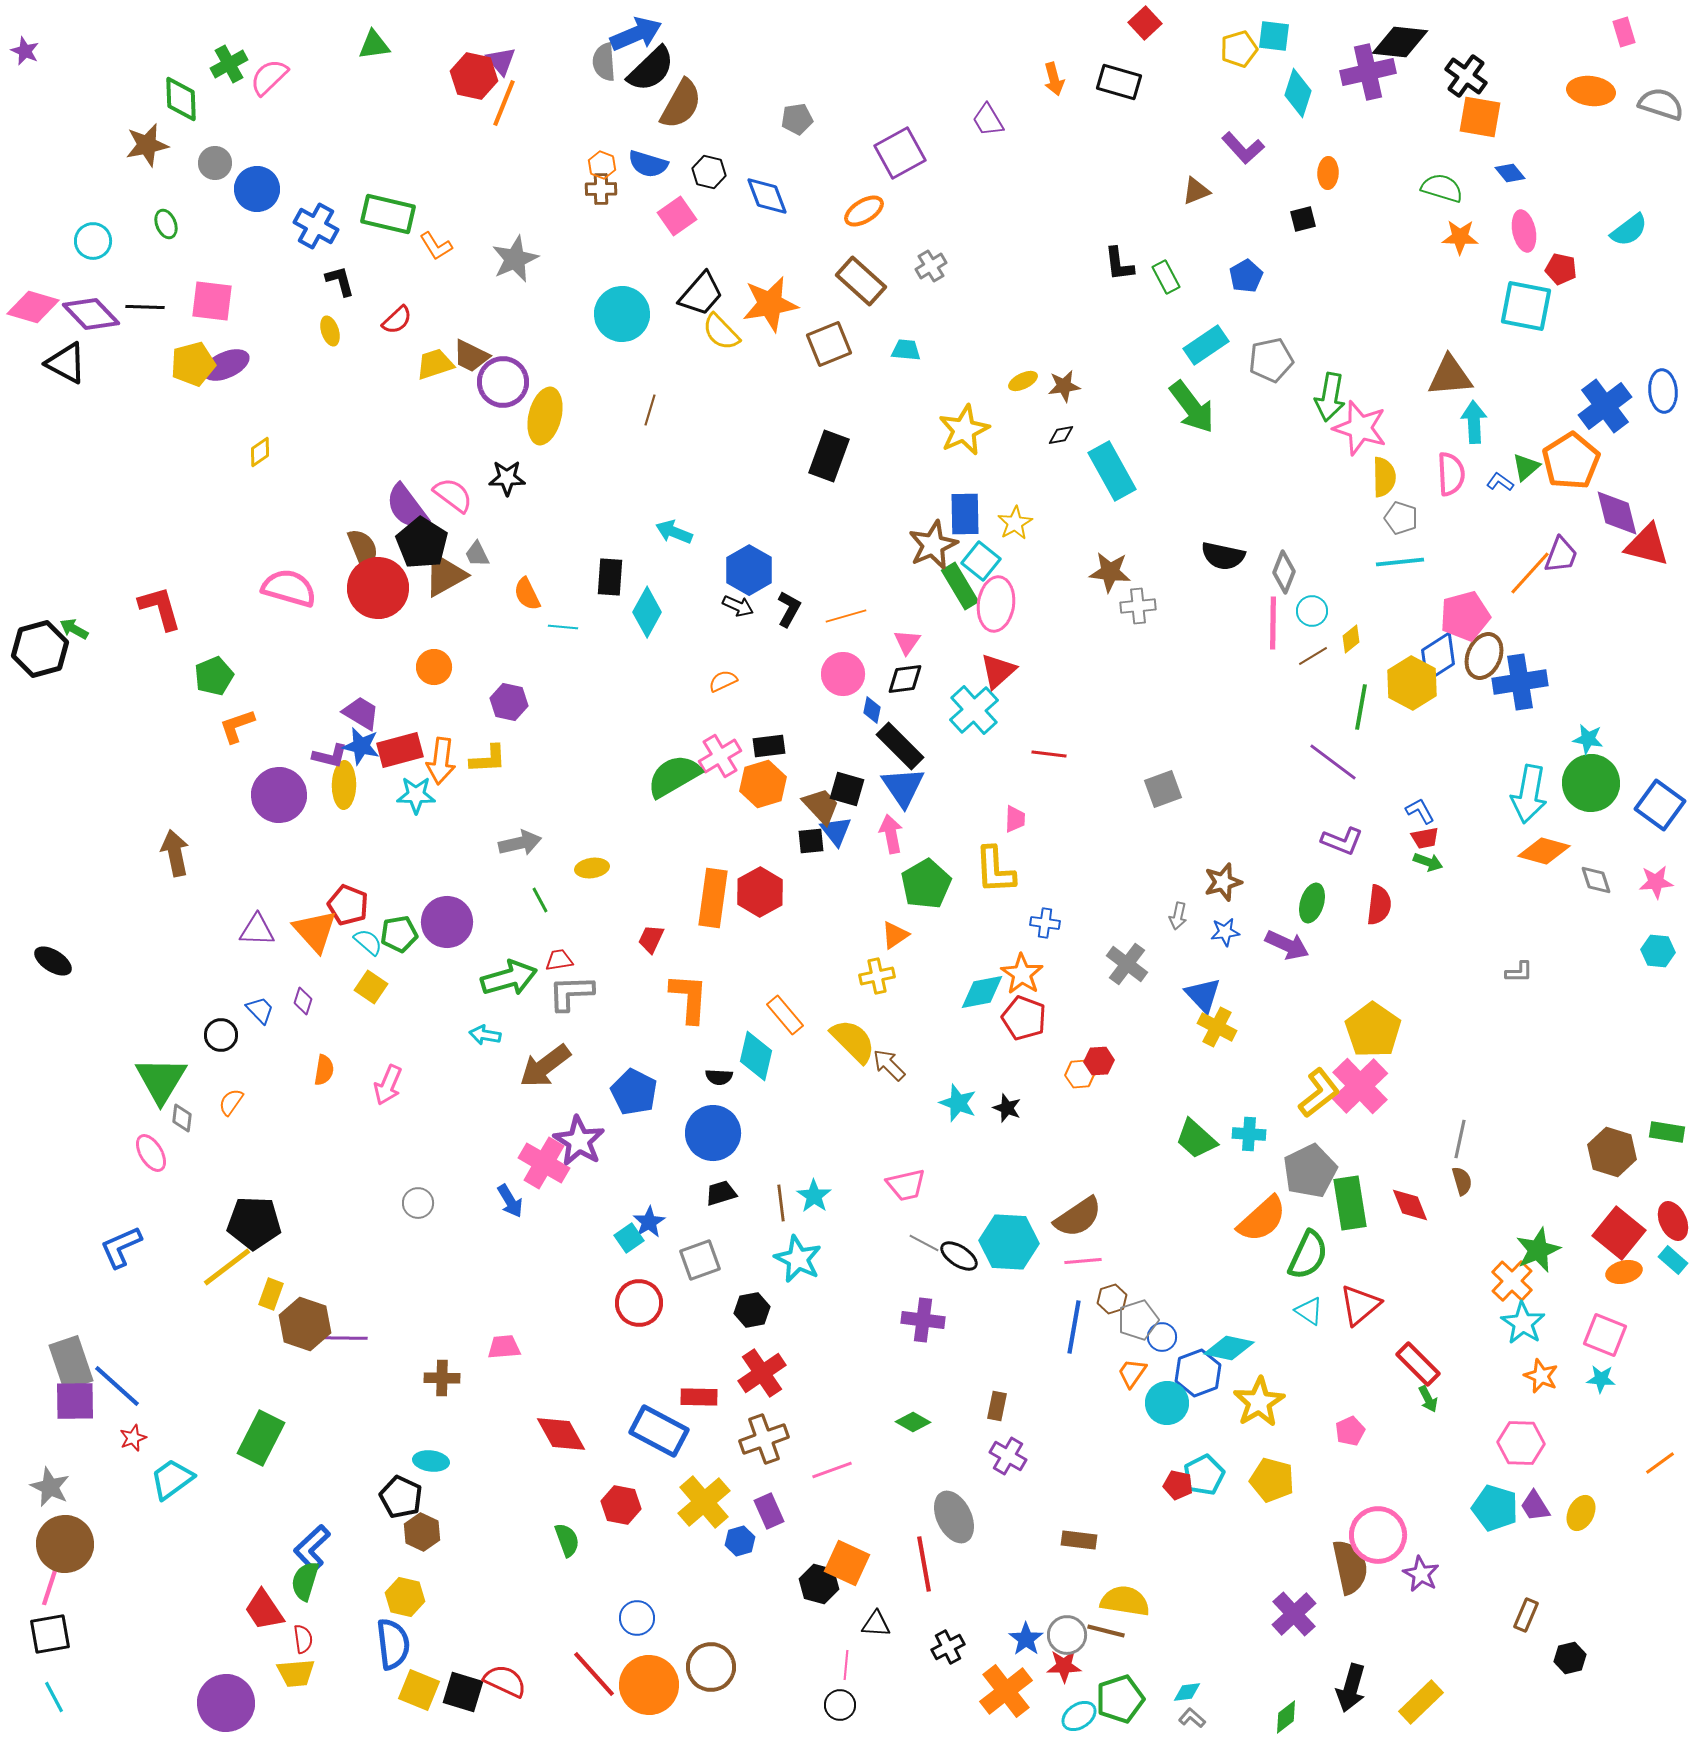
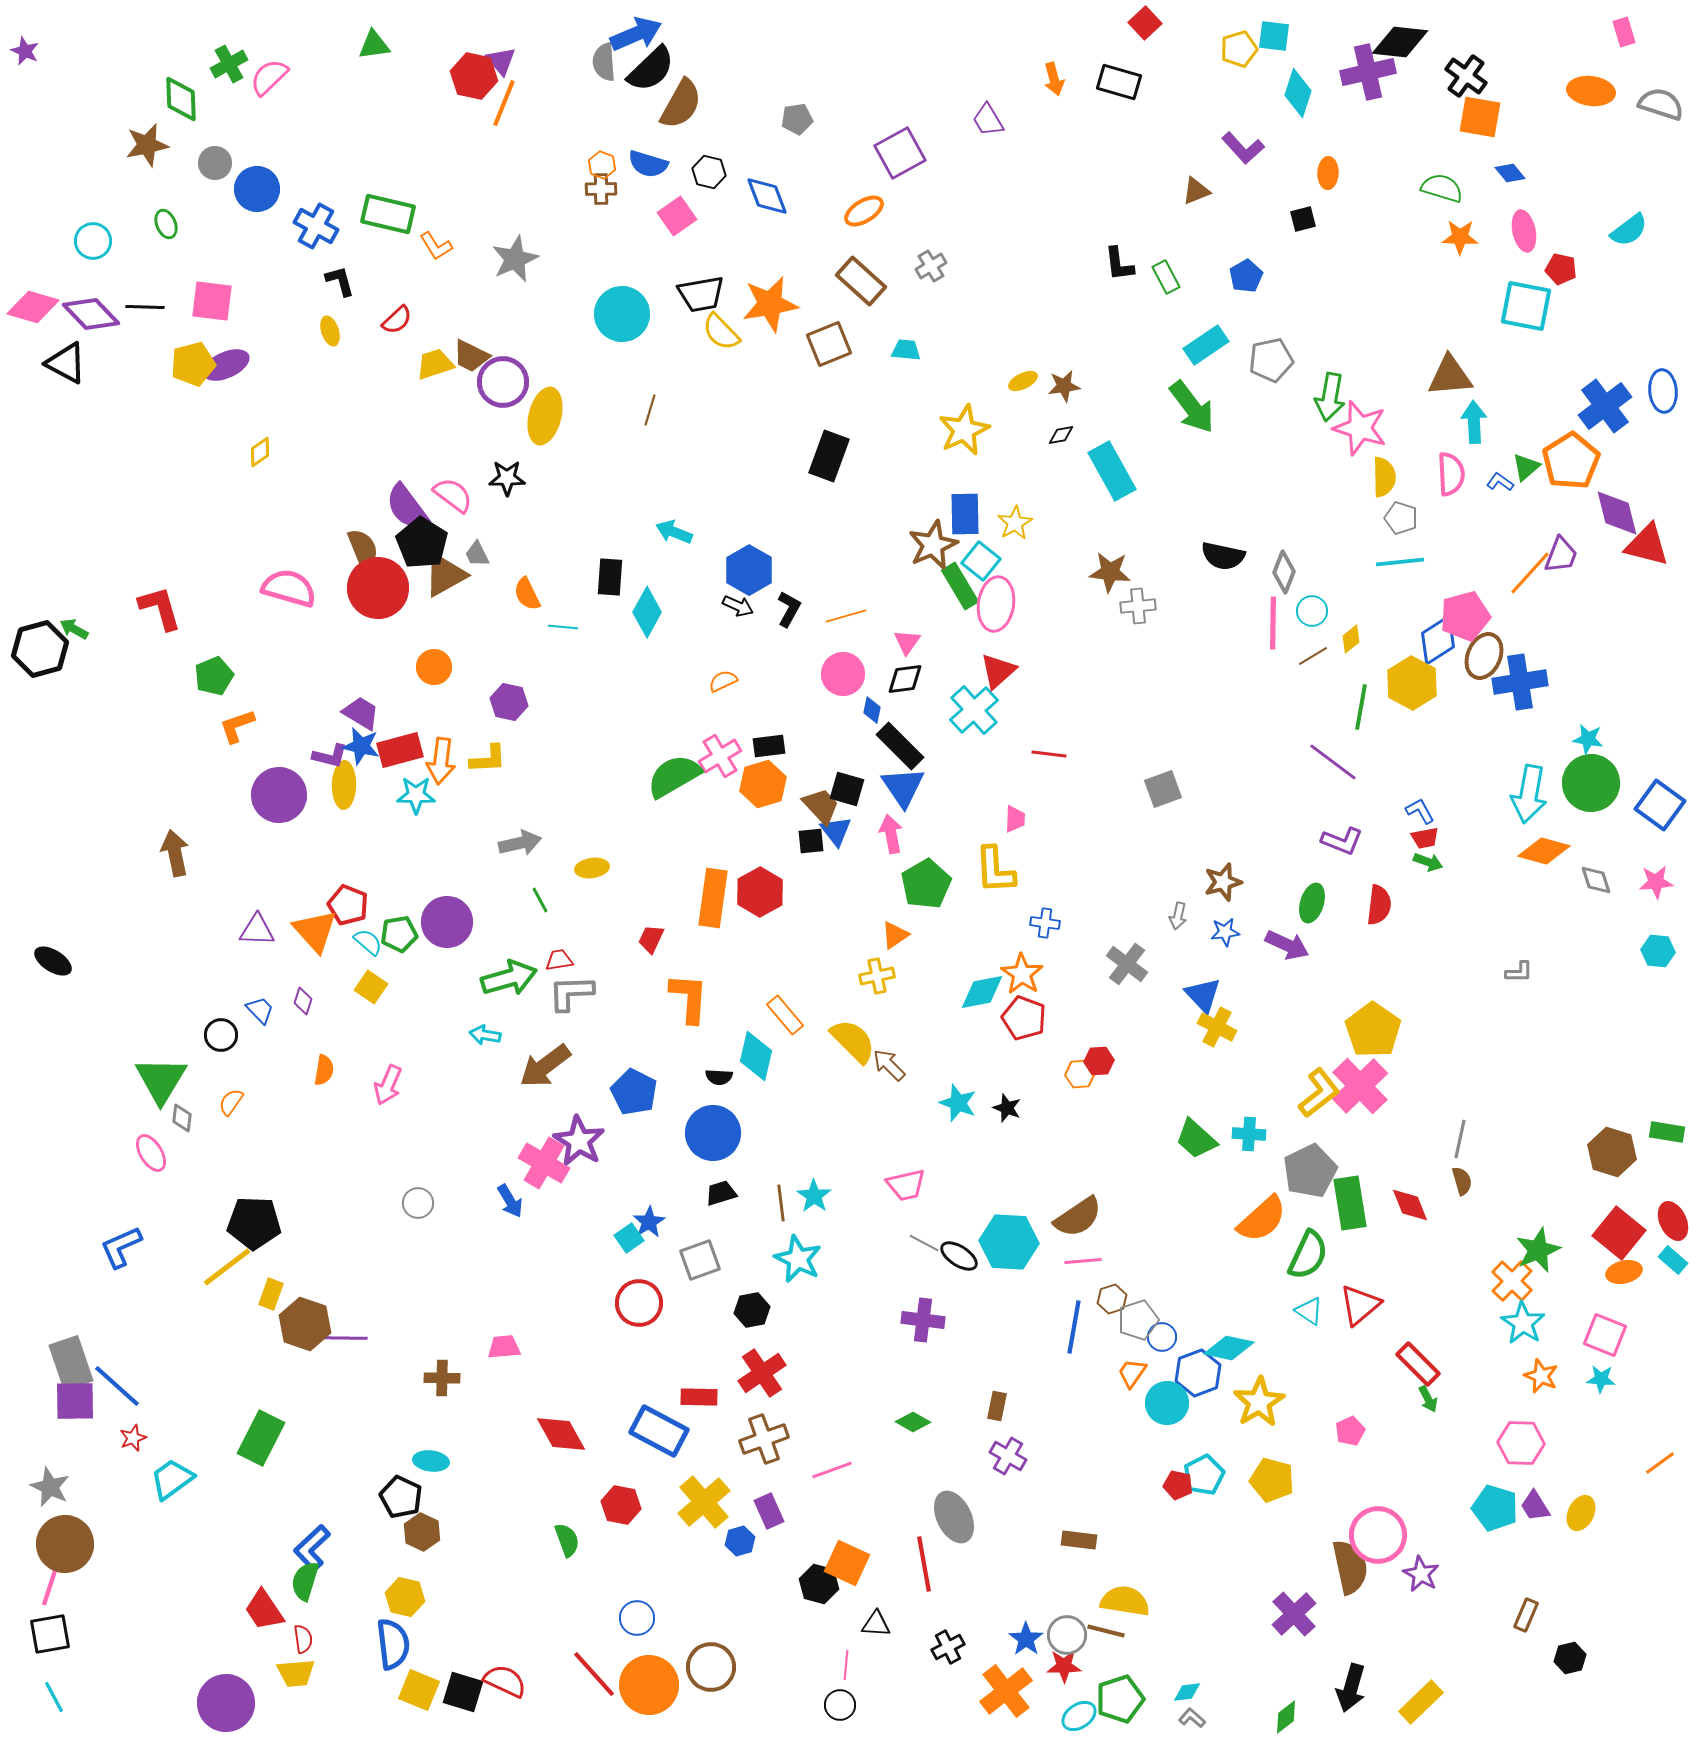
black trapezoid at (701, 294): rotated 39 degrees clockwise
blue diamond at (1438, 657): moved 17 px up
